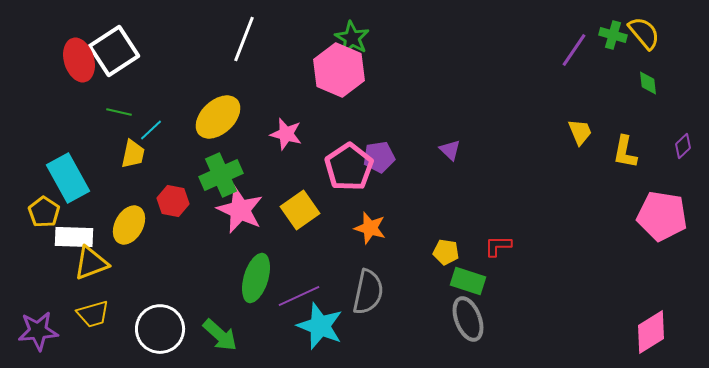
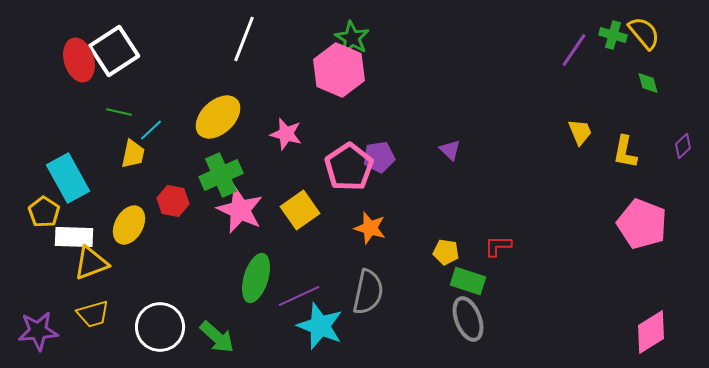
green diamond at (648, 83): rotated 10 degrees counterclockwise
pink pentagon at (662, 216): moved 20 px left, 8 px down; rotated 12 degrees clockwise
white circle at (160, 329): moved 2 px up
green arrow at (220, 335): moved 3 px left, 2 px down
